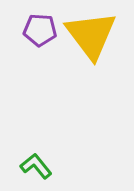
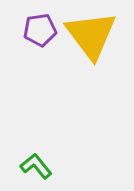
purple pentagon: rotated 12 degrees counterclockwise
